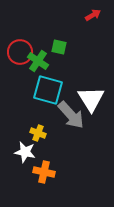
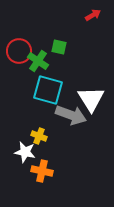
red circle: moved 1 px left, 1 px up
gray arrow: rotated 28 degrees counterclockwise
yellow cross: moved 1 px right, 3 px down
orange cross: moved 2 px left, 1 px up
